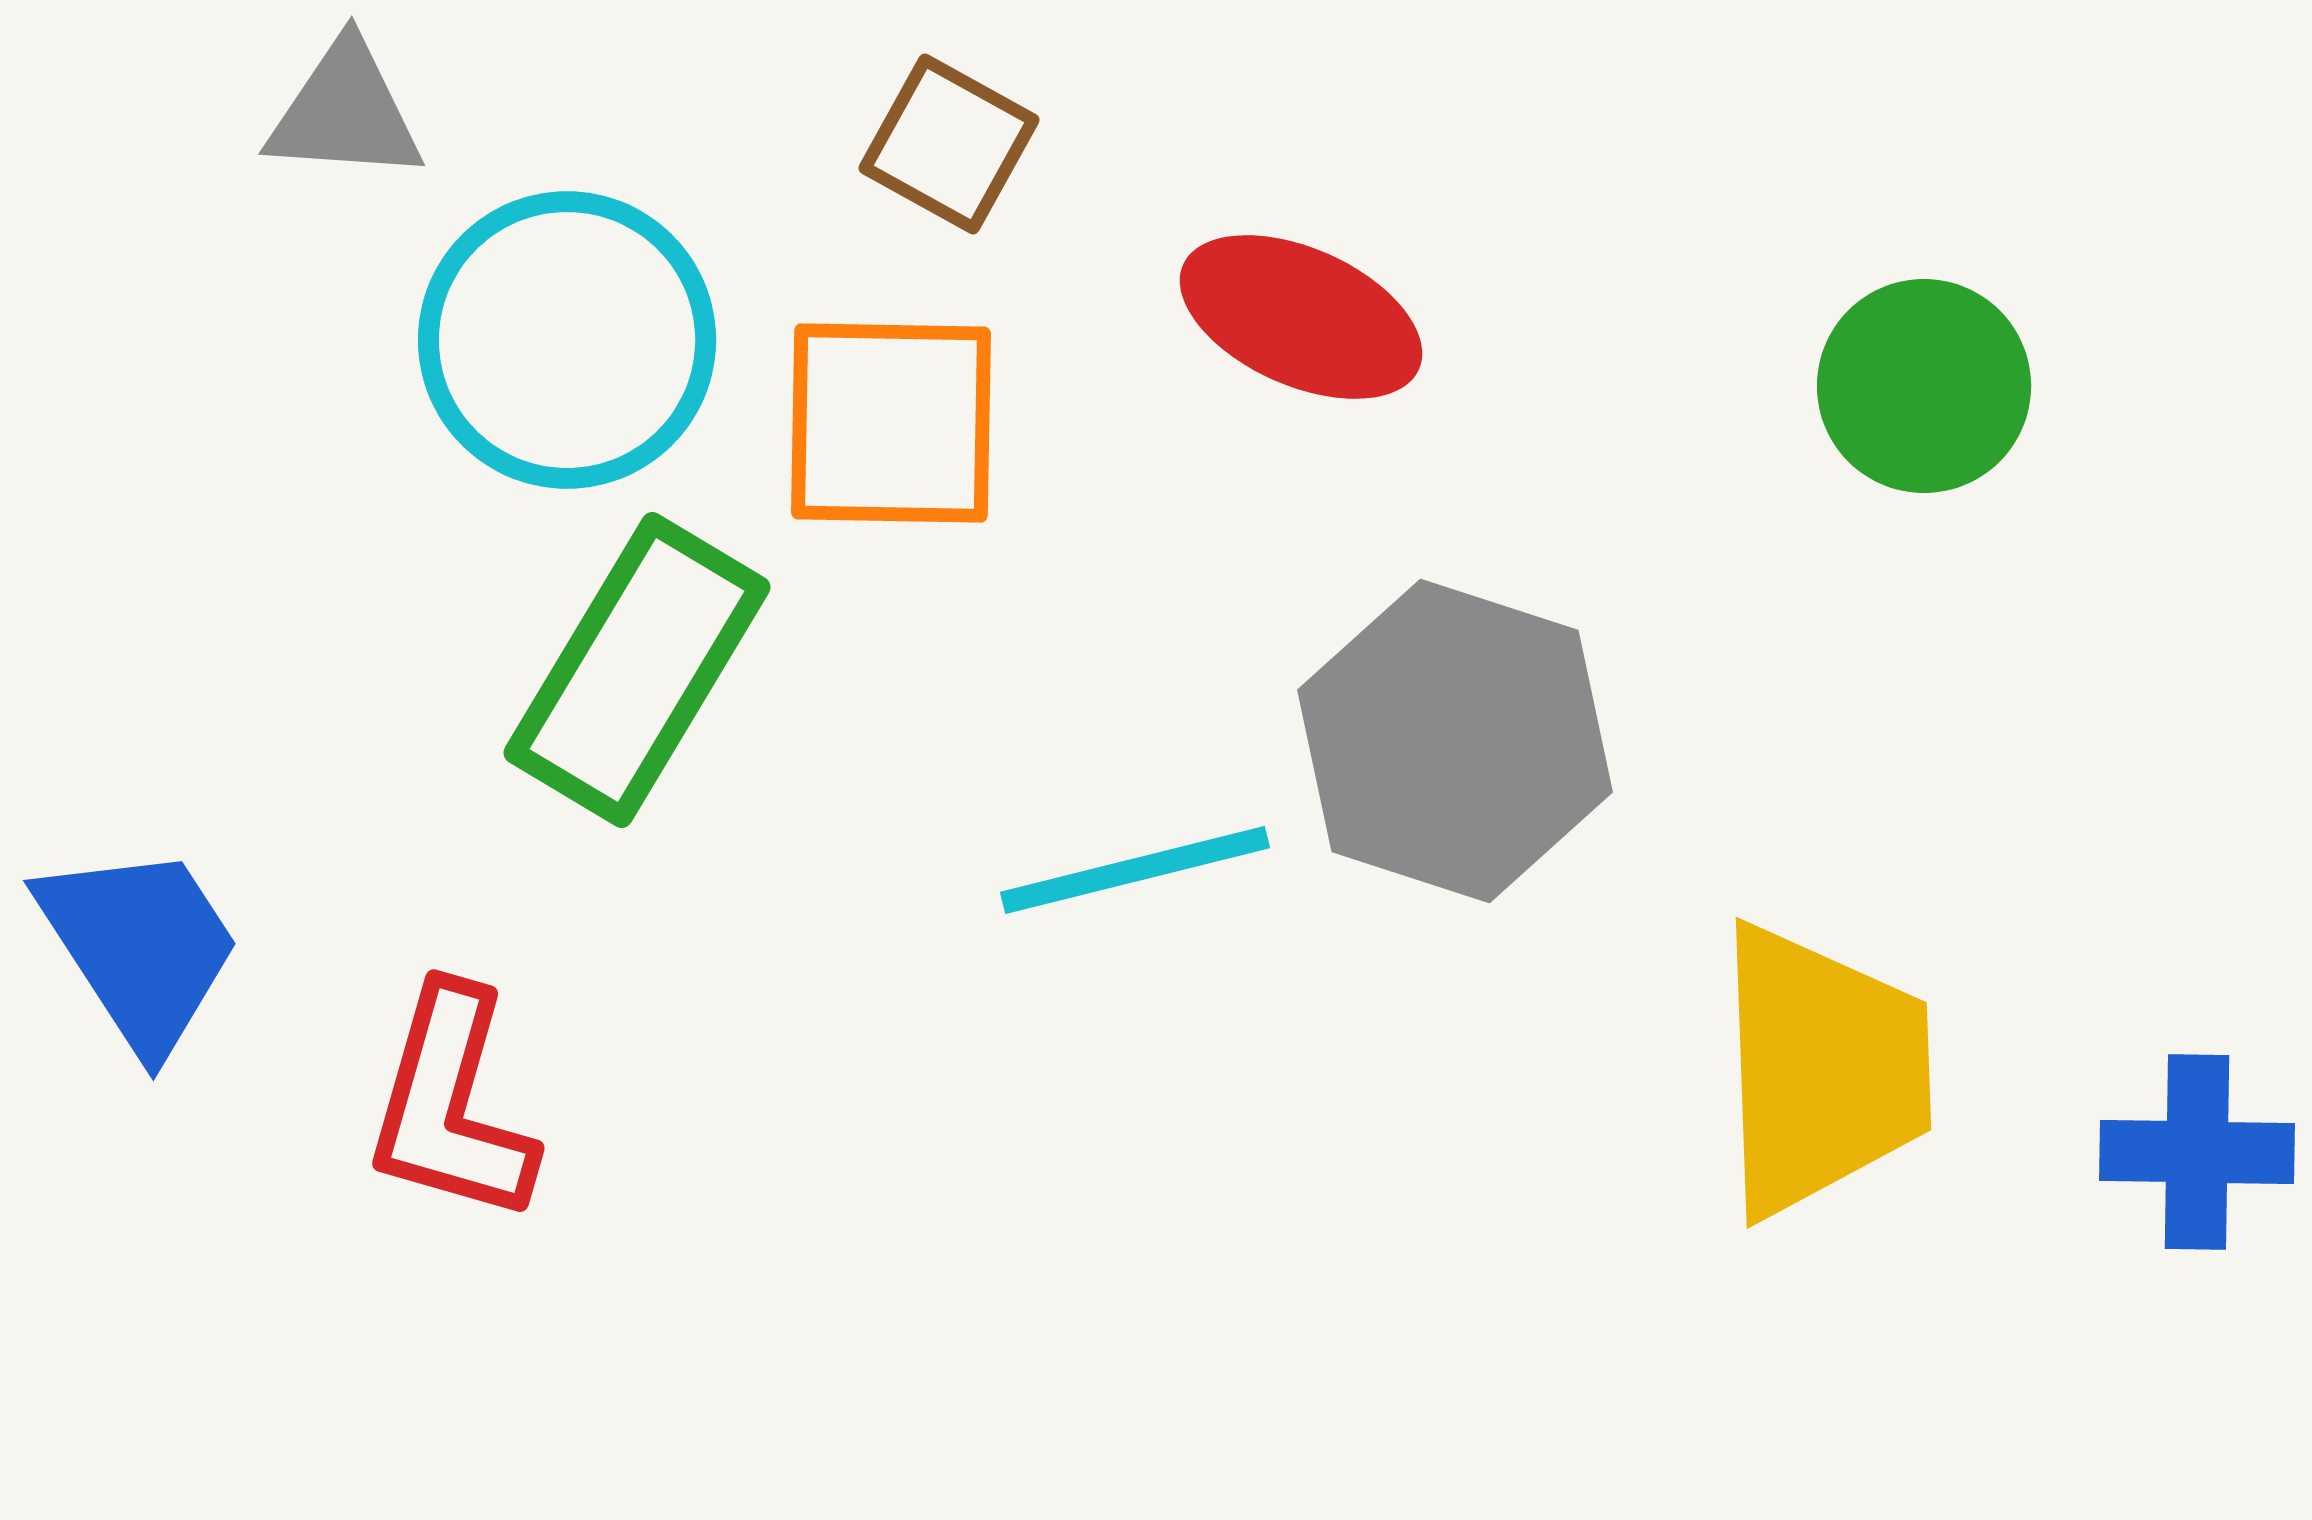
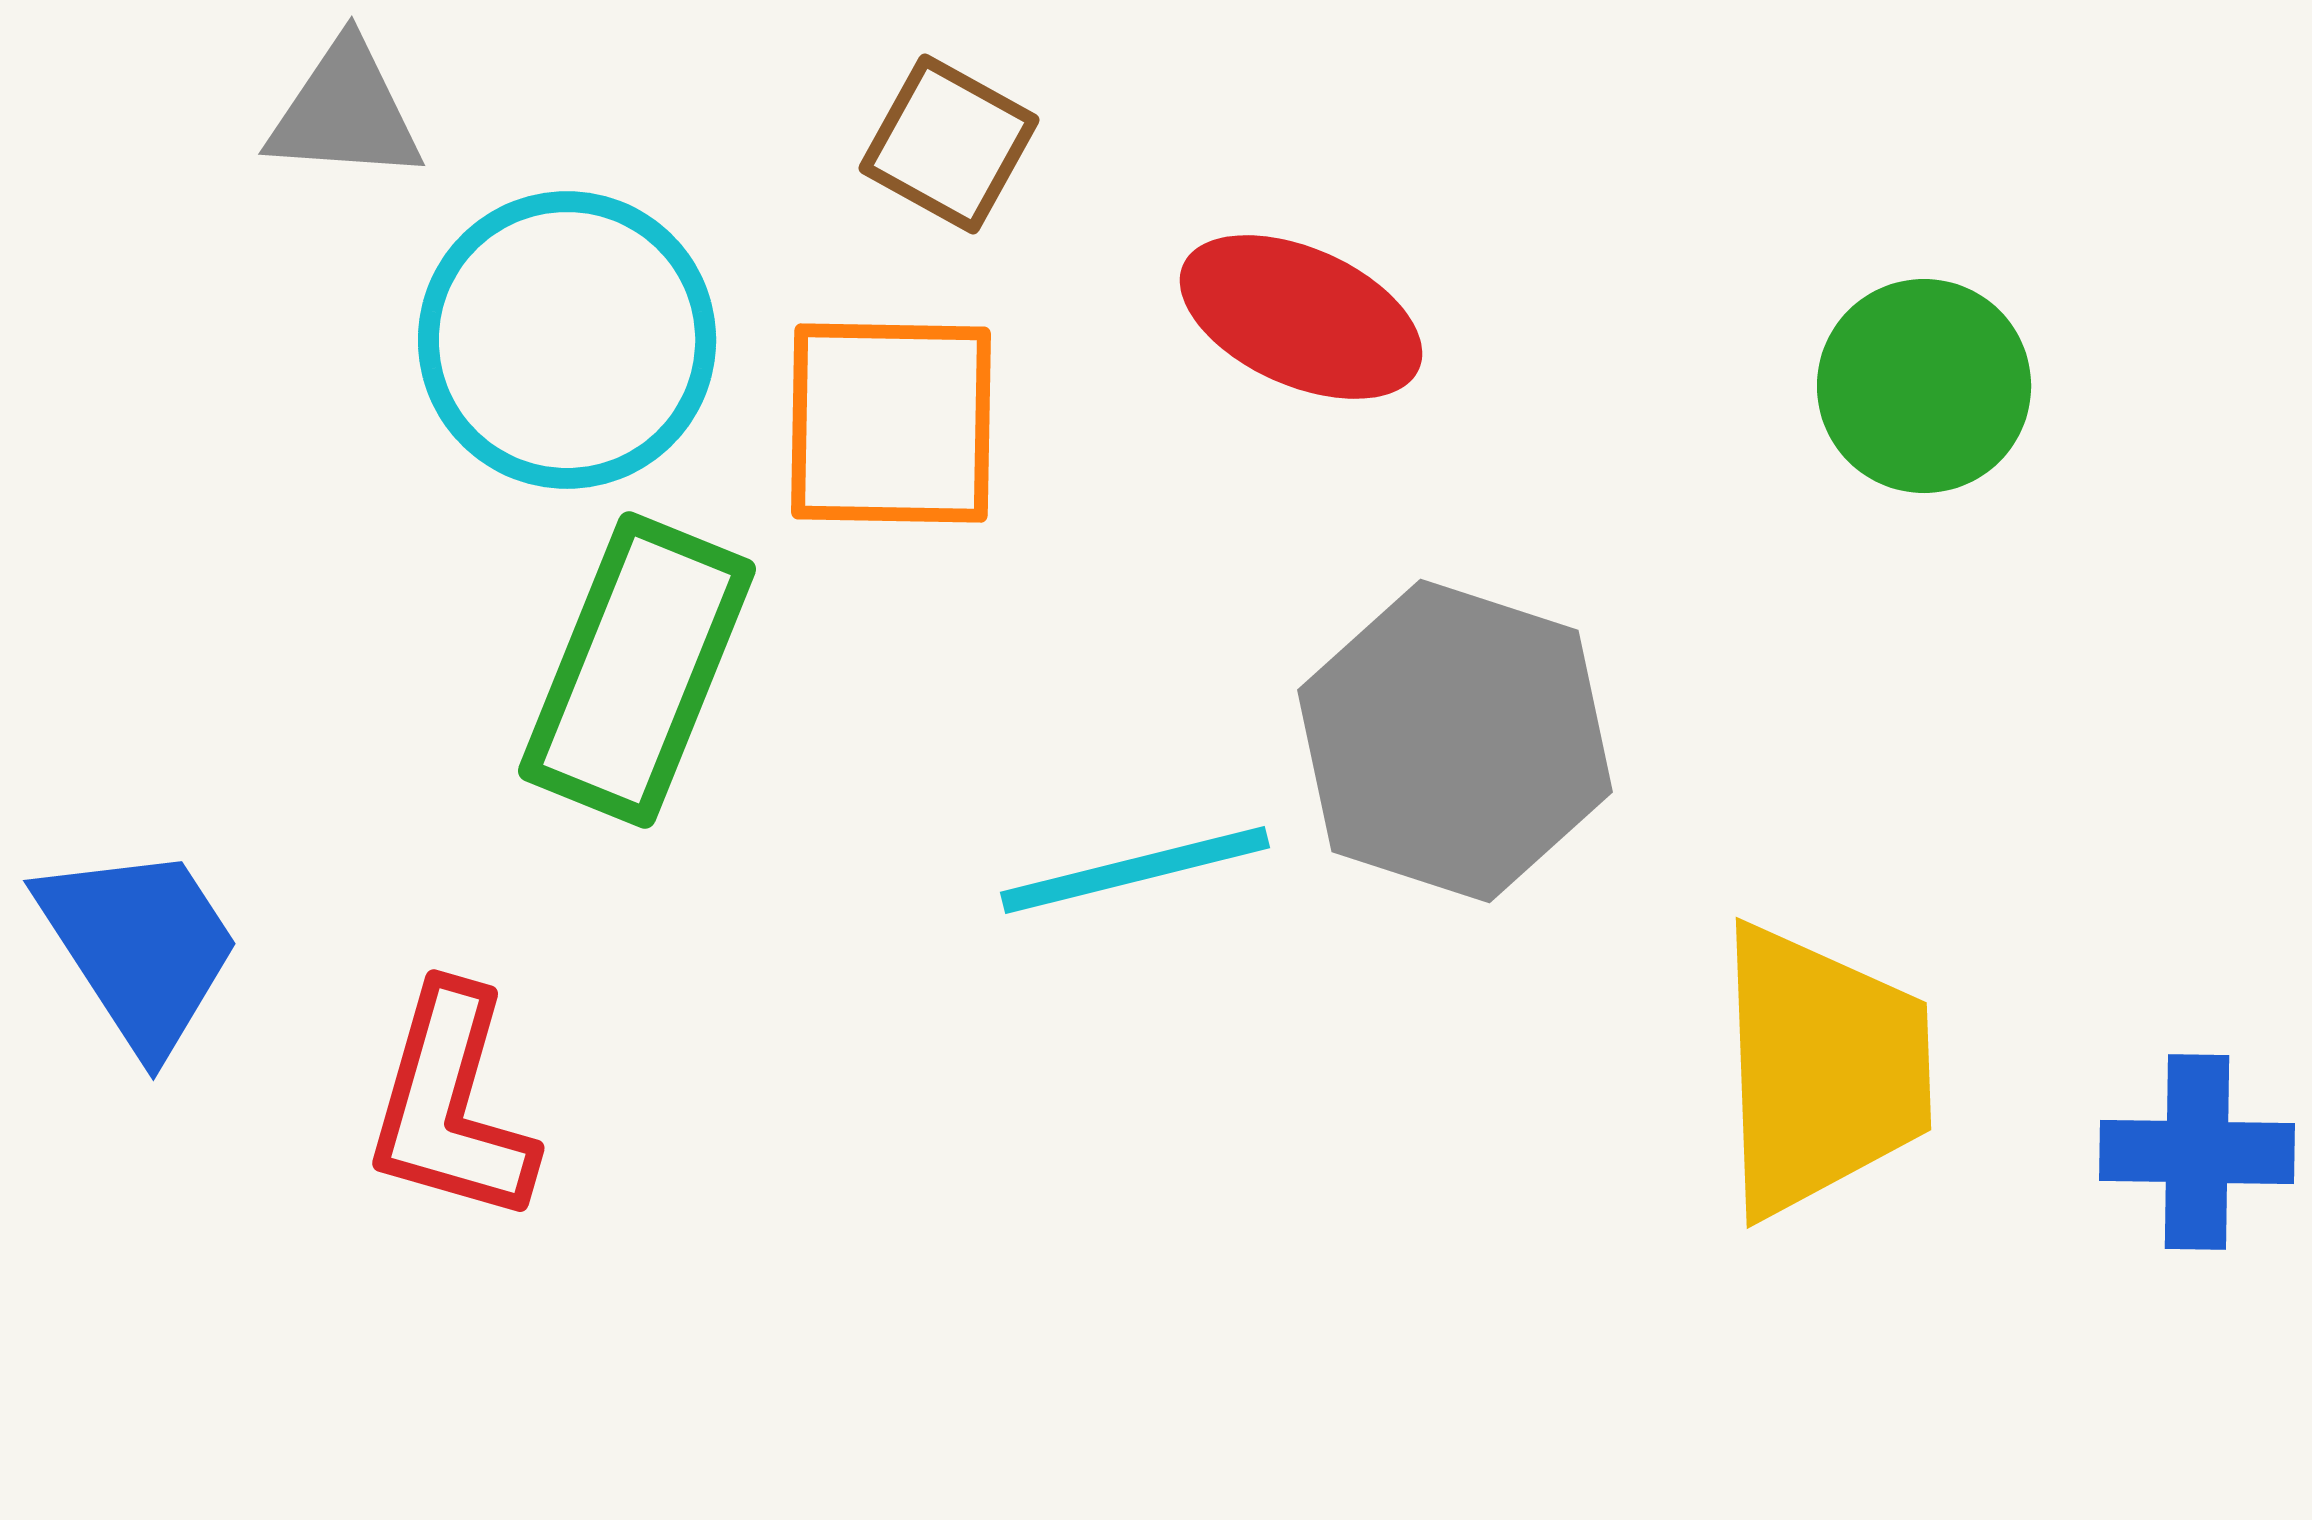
green rectangle: rotated 9 degrees counterclockwise
